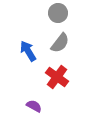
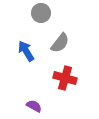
gray circle: moved 17 px left
blue arrow: moved 2 px left
red cross: moved 8 px right, 1 px down; rotated 20 degrees counterclockwise
